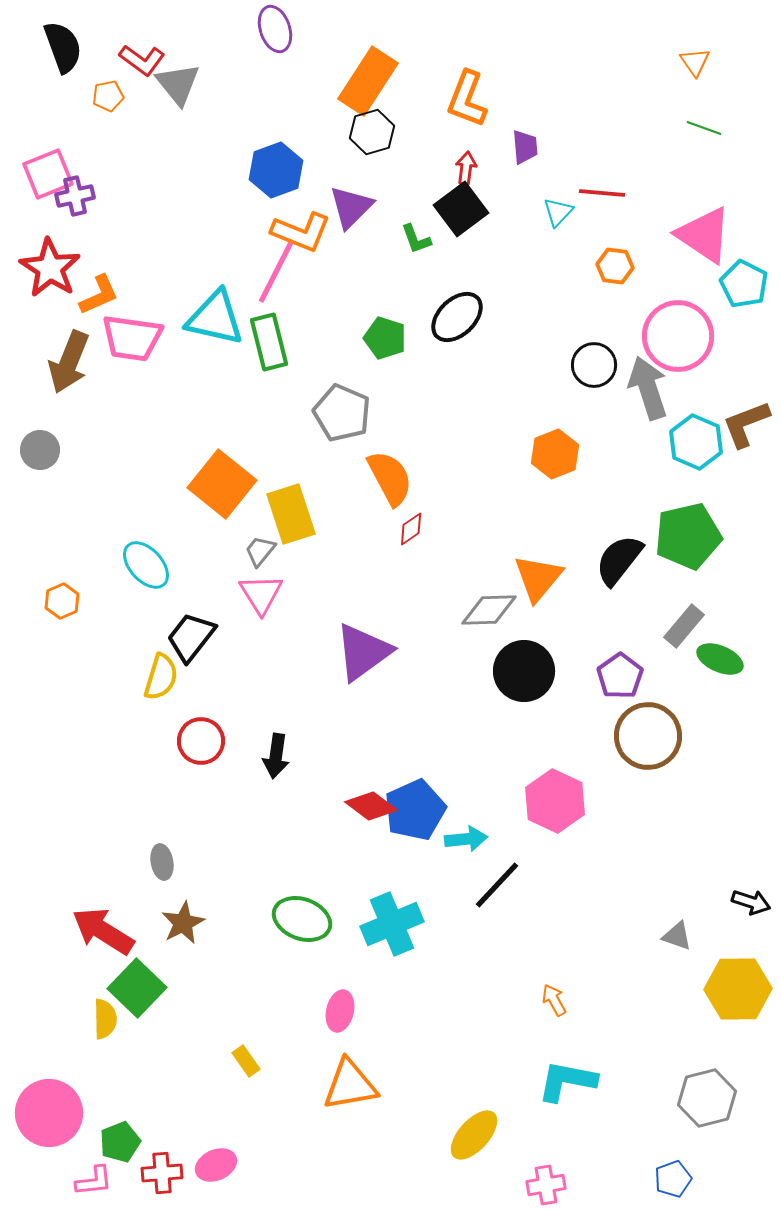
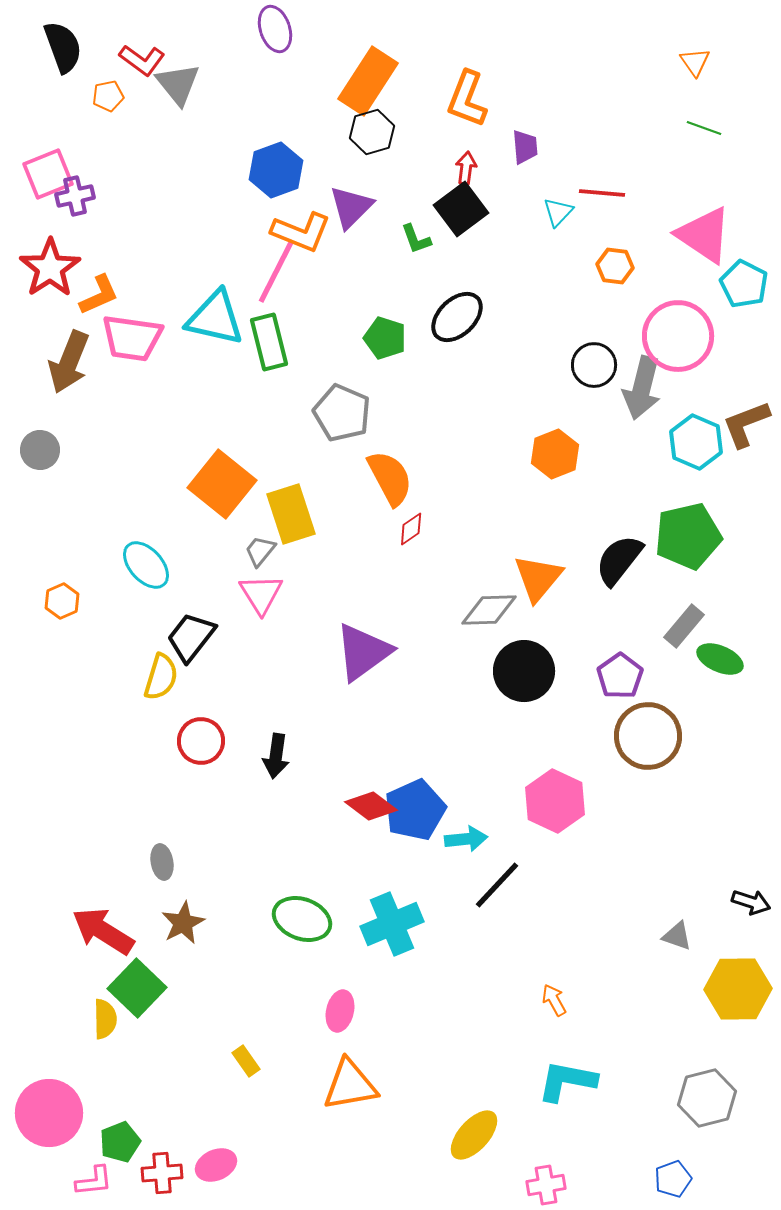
red star at (50, 268): rotated 6 degrees clockwise
gray arrow at (648, 388): moved 6 px left; rotated 148 degrees counterclockwise
